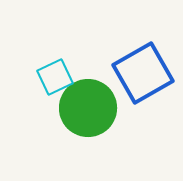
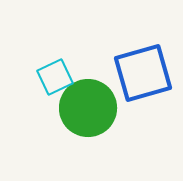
blue square: rotated 14 degrees clockwise
